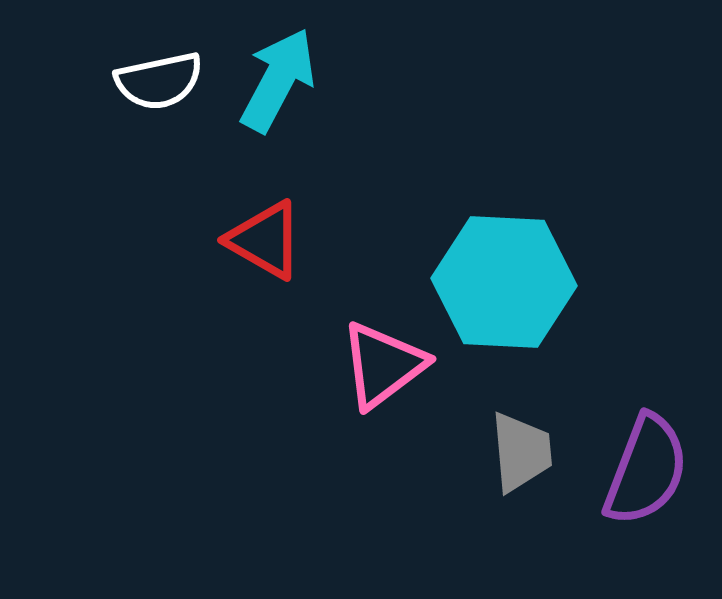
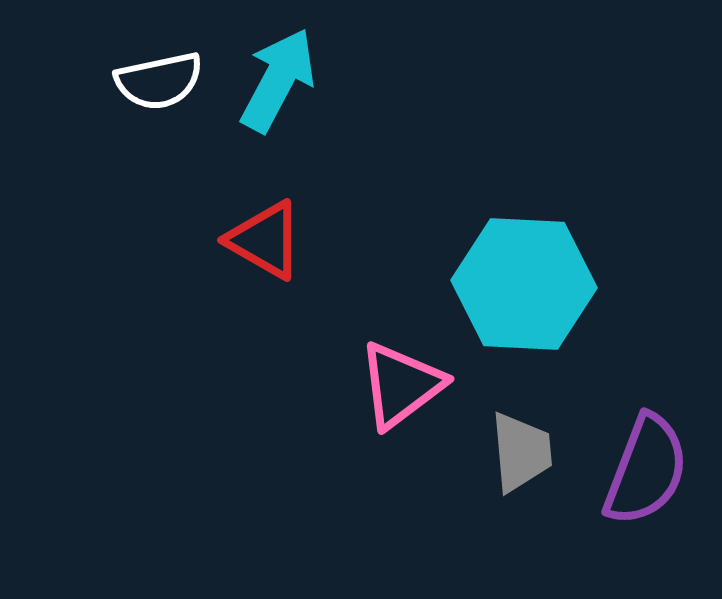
cyan hexagon: moved 20 px right, 2 px down
pink triangle: moved 18 px right, 20 px down
